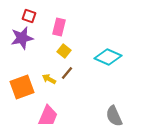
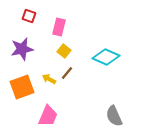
purple star: moved 11 px down
cyan diamond: moved 2 px left
